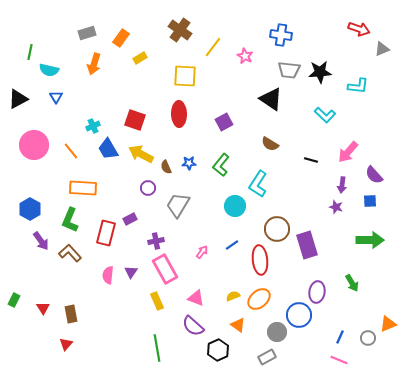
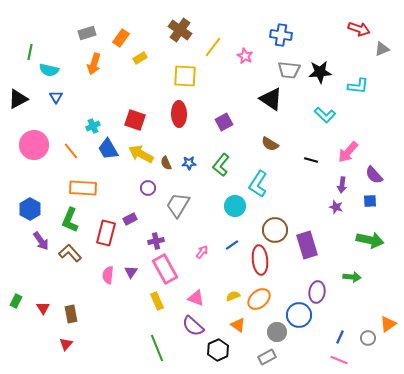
brown semicircle at (166, 167): moved 4 px up
brown circle at (277, 229): moved 2 px left, 1 px down
green arrow at (370, 240): rotated 12 degrees clockwise
green arrow at (352, 283): moved 6 px up; rotated 54 degrees counterclockwise
green rectangle at (14, 300): moved 2 px right, 1 px down
orange triangle at (388, 324): rotated 12 degrees counterclockwise
green line at (157, 348): rotated 12 degrees counterclockwise
